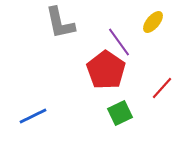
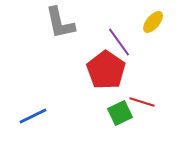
red line: moved 20 px left, 14 px down; rotated 65 degrees clockwise
